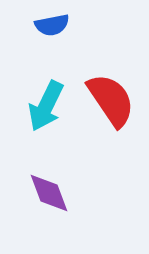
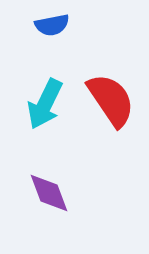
cyan arrow: moved 1 px left, 2 px up
